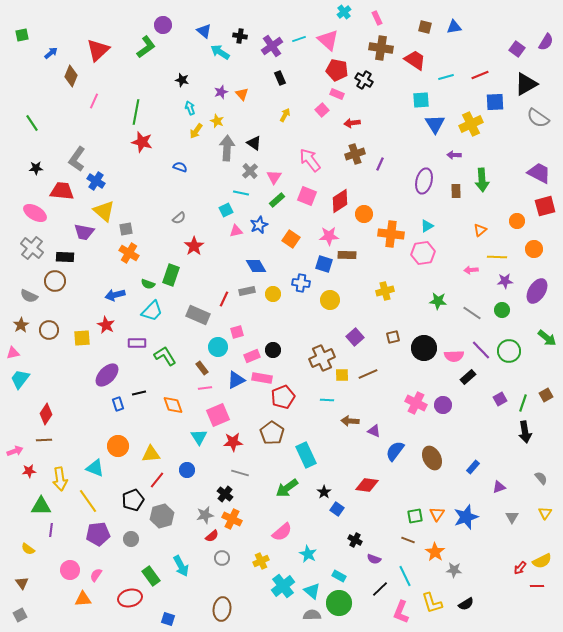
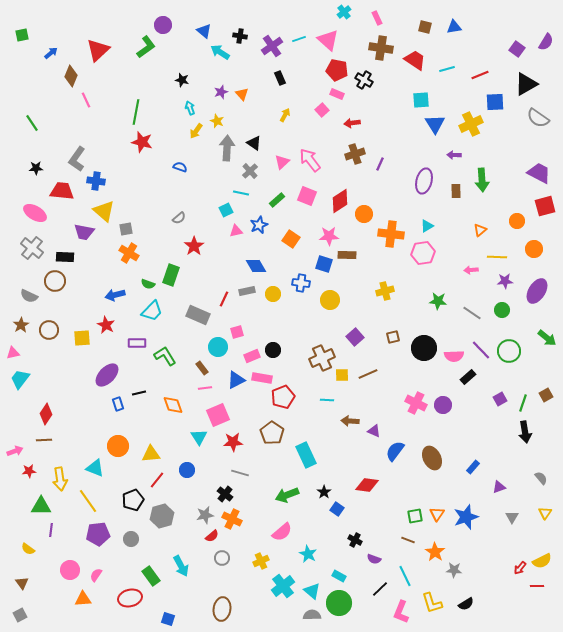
cyan line at (446, 77): moved 1 px right, 8 px up
pink line at (94, 101): moved 8 px left, 1 px up; rotated 49 degrees counterclockwise
pink triangle at (274, 177): moved 8 px right, 15 px up; rotated 14 degrees clockwise
blue cross at (96, 181): rotated 24 degrees counterclockwise
green arrow at (287, 488): moved 7 px down; rotated 15 degrees clockwise
